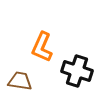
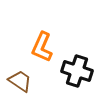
brown trapezoid: rotated 25 degrees clockwise
